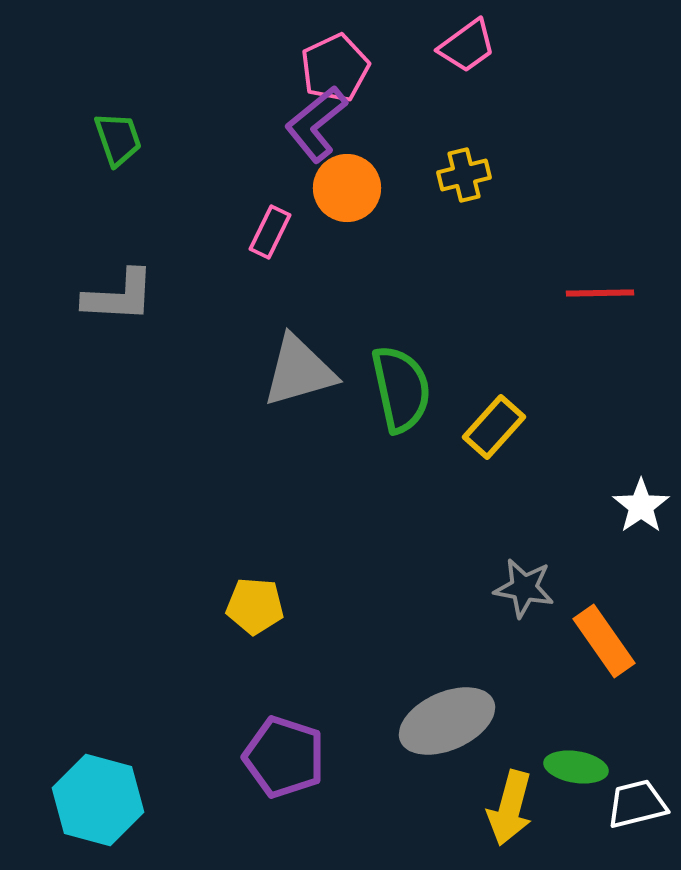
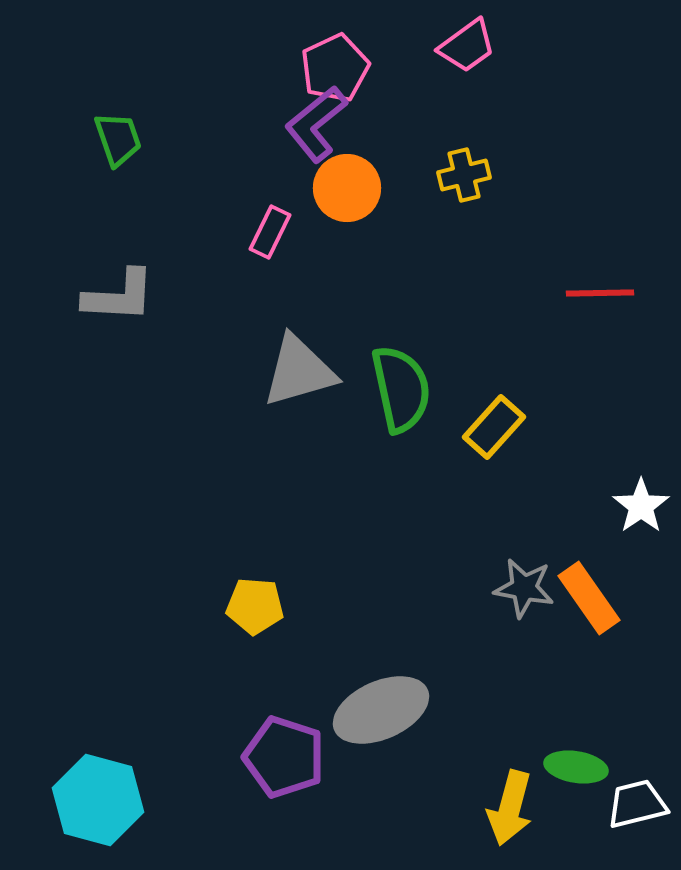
orange rectangle: moved 15 px left, 43 px up
gray ellipse: moved 66 px left, 11 px up
